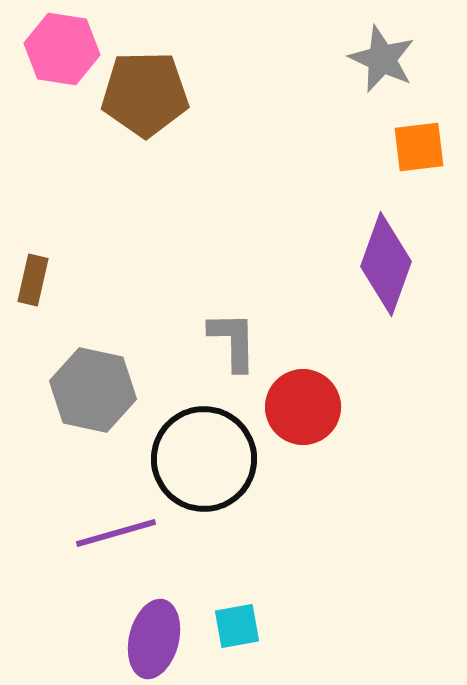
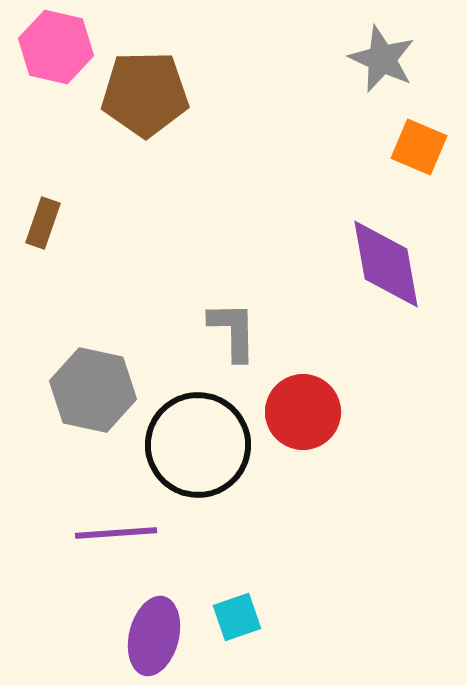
pink hexagon: moved 6 px left, 2 px up; rotated 4 degrees clockwise
orange square: rotated 30 degrees clockwise
purple diamond: rotated 30 degrees counterclockwise
brown rectangle: moved 10 px right, 57 px up; rotated 6 degrees clockwise
gray L-shape: moved 10 px up
red circle: moved 5 px down
black circle: moved 6 px left, 14 px up
purple line: rotated 12 degrees clockwise
cyan square: moved 9 px up; rotated 9 degrees counterclockwise
purple ellipse: moved 3 px up
